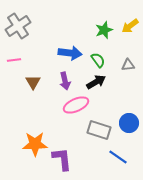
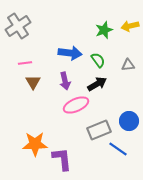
yellow arrow: rotated 24 degrees clockwise
pink line: moved 11 px right, 3 px down
black arrow: moved 1 px right, 2 px down
blue circle: moved 2 px up
gray rectangle: rotated 40 degrees counterclockwise
blue line: moved 8 px up
